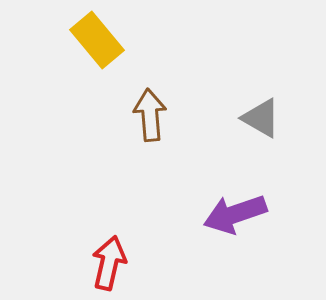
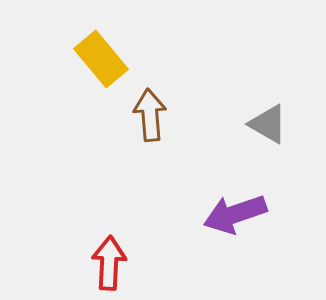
yellow rectangle: moved 4 px right, 19 px down
gray triangle: moved 7 px right, 6 px down
red arrow: rotated 10 degrees counterclockwise
